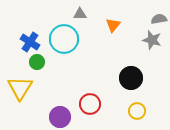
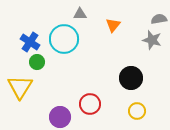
yellow triangle: moved 1 px up
